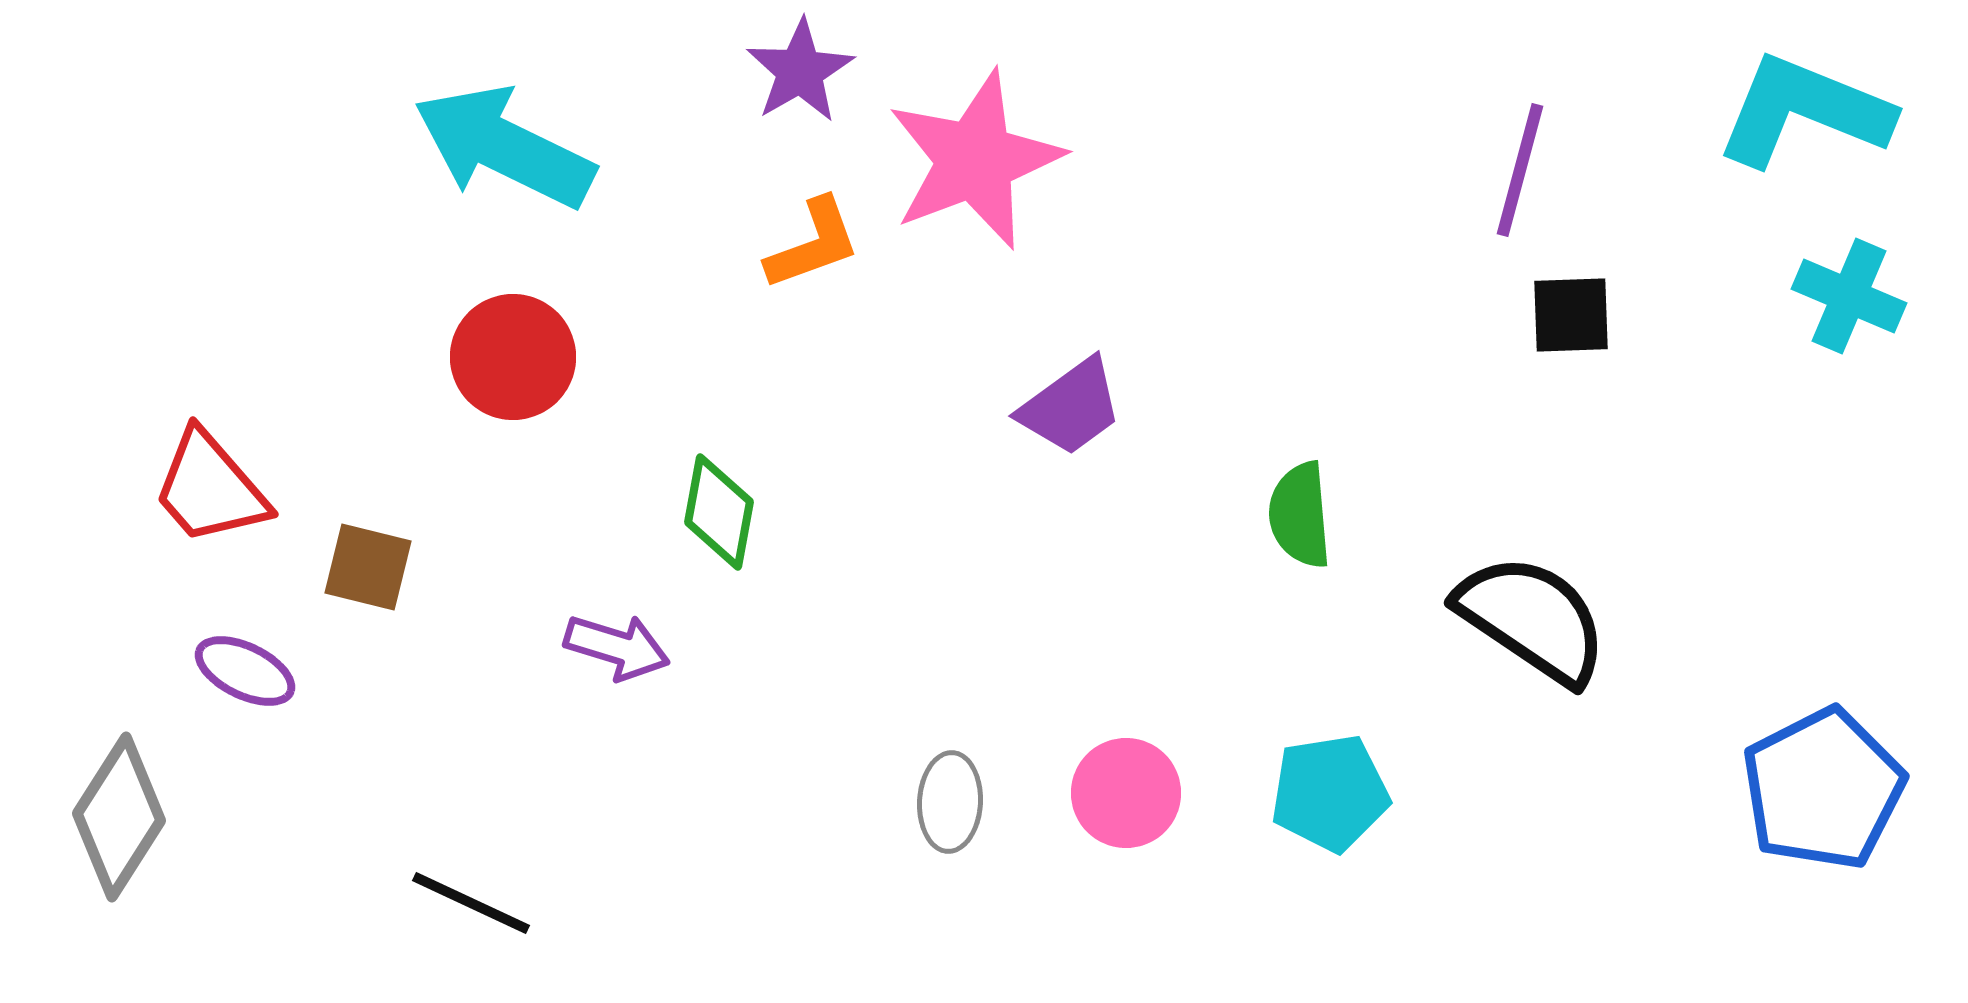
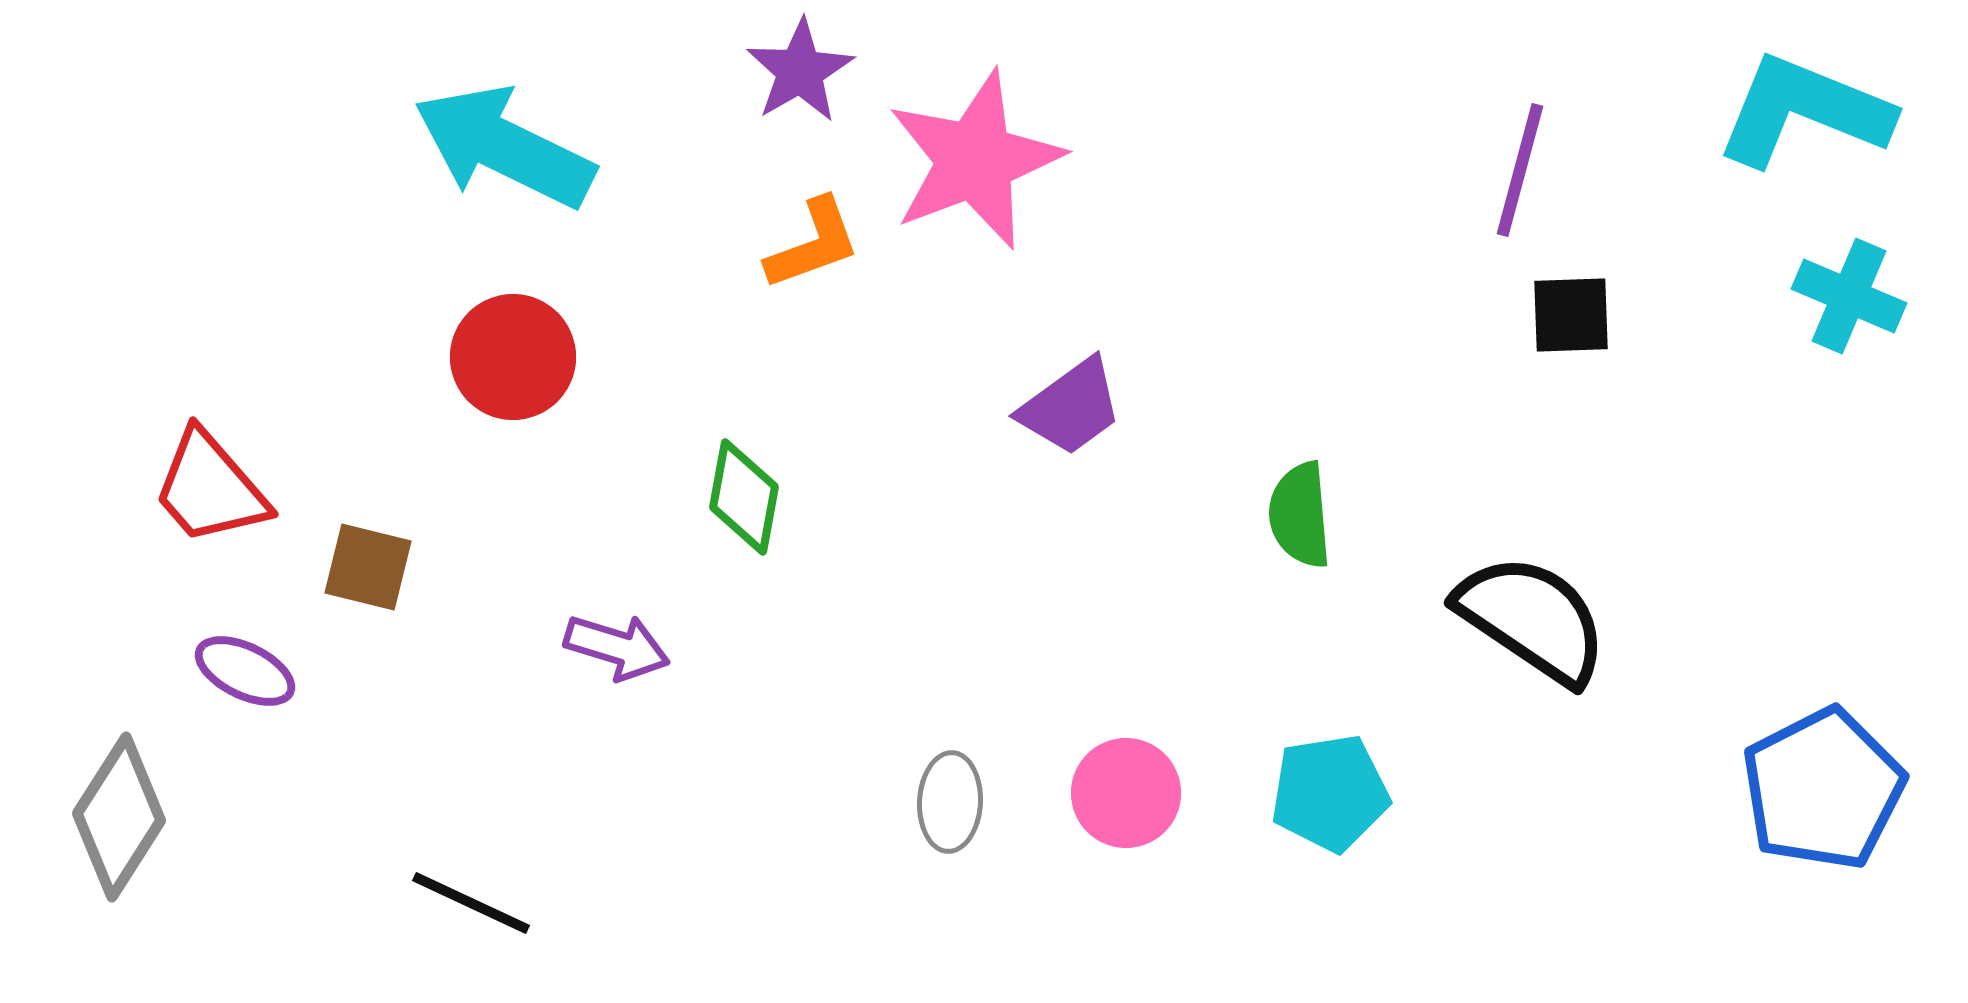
green diamond: moved 25 px right, 15 px up
